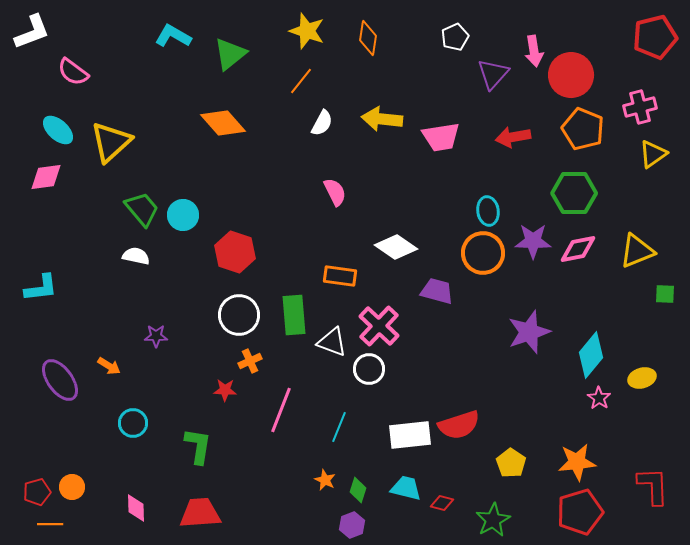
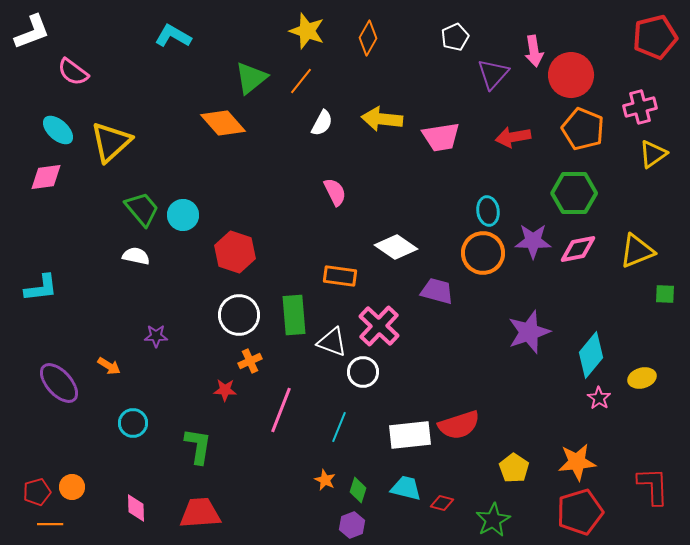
orange diamond at (368, 38): rotated 20 degrees clockwise
green triangle at (230, 54): moved 21 px right, 24 px down
white circle at (369, 369): moved 6 px left, 3 px down
purple ellipse at (60, 380): moved 1 px left, 3 px down; rotated 6 degrees counterclockwise
yellow pentagon at (511, 463): moved 3 px right, 5 px down
